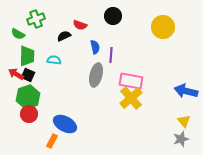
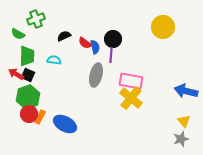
black circle: moved 23 px down
red semicircle: moved 5 px right, 18 px down; rotated 16 degrees clockwise
yellow cross: rotated 10 degrees counterclockwise
orange rectangle: moved 12 px left, 24 px up
